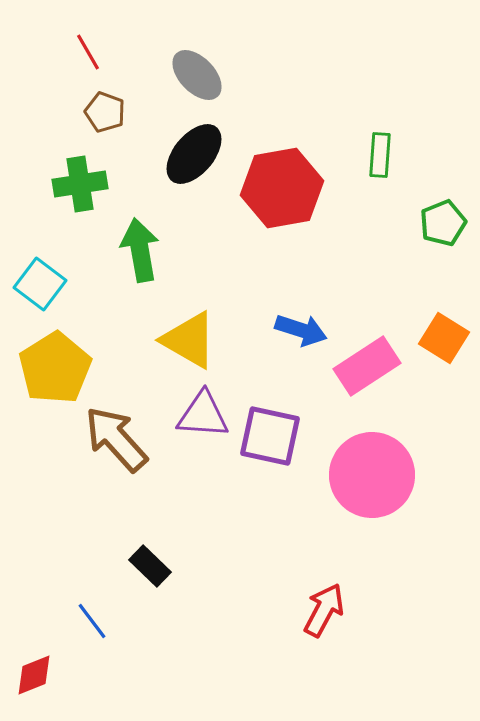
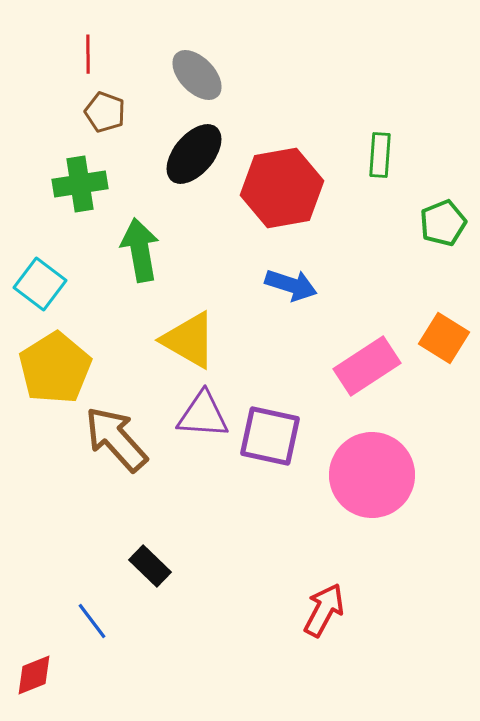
red line: moved 2 px down; rotated 30 degrees clockwise
blue arrow: moved 10 px left, 45 px up
